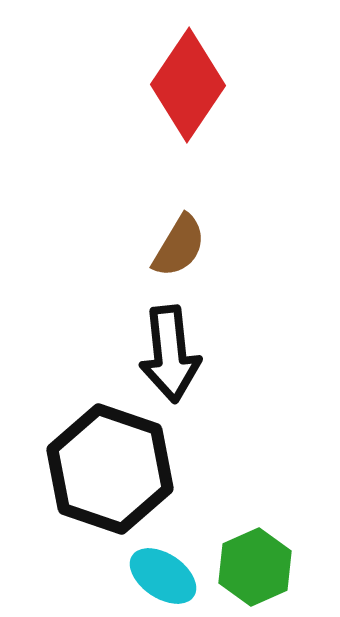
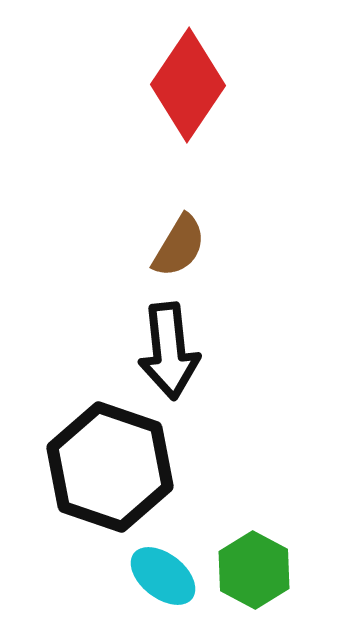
black arrow: moved 1 px left, 3 px up
black hexagon: moved 2 px up
green hexagon: moved 1 px left, 3 px down; rotated 8 degrees counterclockwise
cyan ellipse: rotated 4 degrees clockwise
